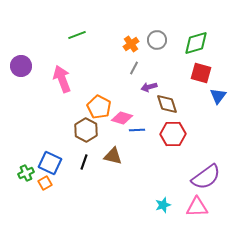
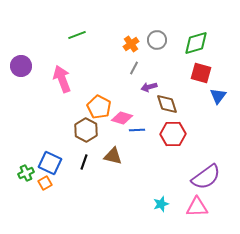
cyan star: moved 2 px left, 1 px up
